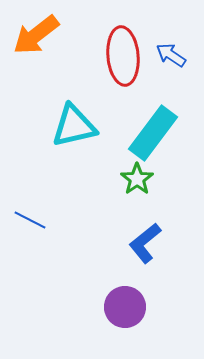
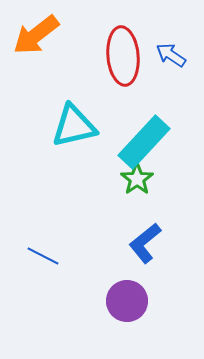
cyan rectangle: moved 9 px left, 9 px down; rotated 6 degrees clockwise
blue line: moved 13 px right, 36 px down
purple circle: moved 2 px right, 6 px up
